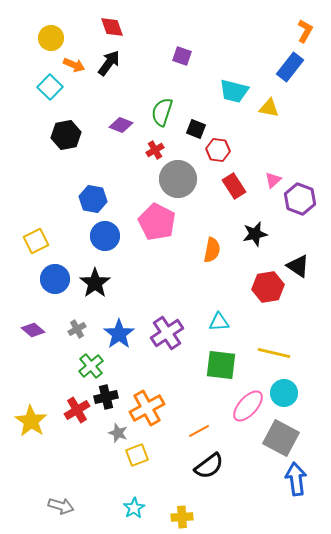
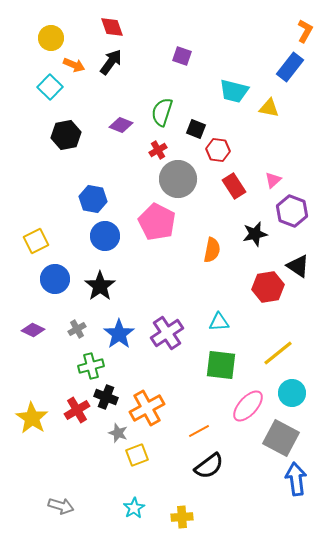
black arrow at (109, 63): moved 2 px right, 1 px up
red cross at (155, 150): moved 3 px right
purple hexagon at (300, 199): moved 8 px left, 12 px down
black star at (95, 283): moved 5 px right, 3 px down
purple diamond at (33, 330): rotated 15 degrees counterclockwise
yellow line at (274, 353): moved 4 px right; rotated 52 degrees counterclockwise
green cross at (91, 366): rotated 25 degrees clockwise
cyan circle at (284, 393): moved 8 px right
black cross at (106, 397): rotated 35 degrees clockwise
yellow star at (31, 421): moved 1 px right, 3 px up
